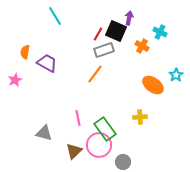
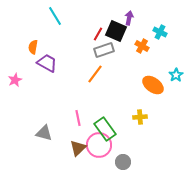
orange semicircle: moved 8 px right, 5 px up
brown triangle: moved 4 px right, 3 px up
